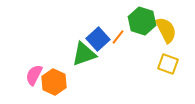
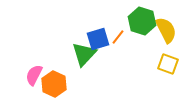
blue square: rotated 25 degrees clockwise
green triangle: rotated 28 degrees counterclockwise
orange hexagon: moved 2 px down
